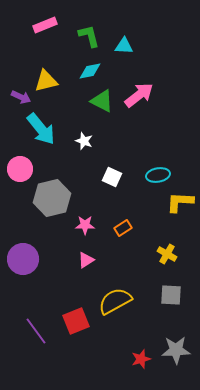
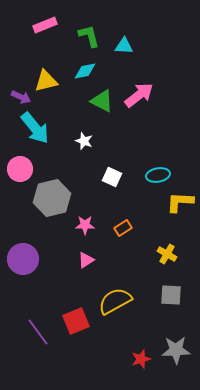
cyan diamond: moved 5 px left
cyan arrow: moved 6 px left, 1 px up
purple line: moved 2 px right, 1 px down
